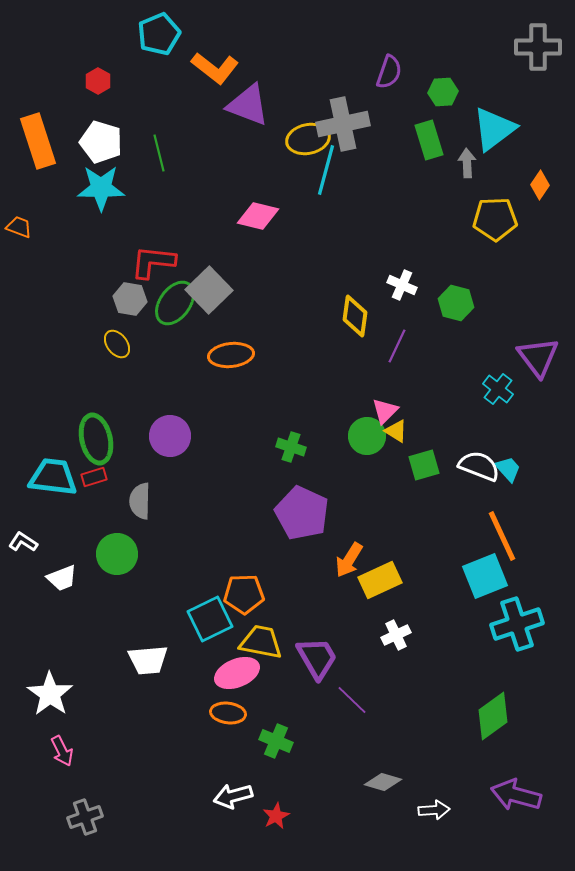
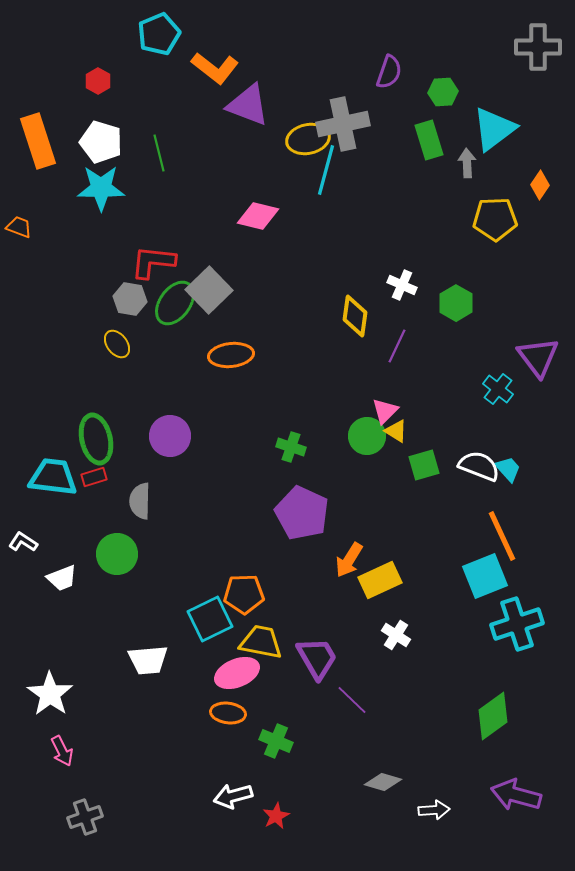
green hexagon at (456, 303): rotated 16 degrees clockwise
white cross at (396, 635): rotated 32 degrees counterclockwise
